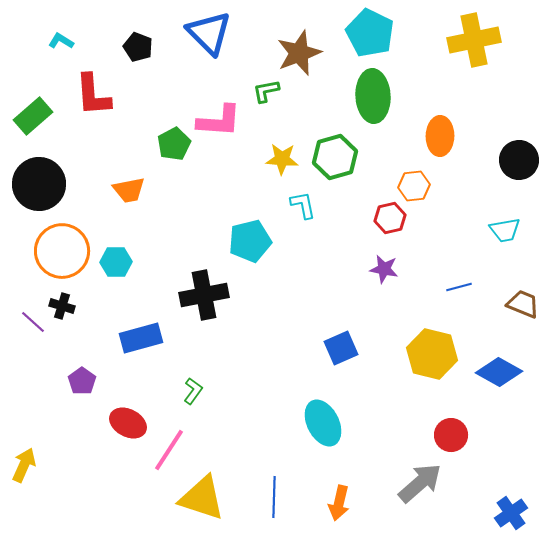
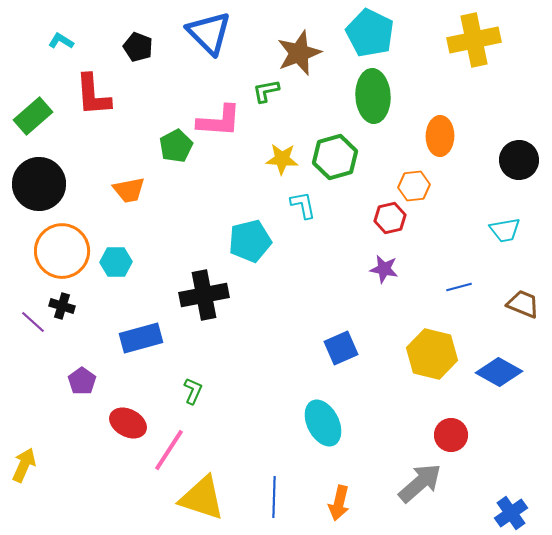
green pentagon at (174, 144): moved 2 px right, 2 px down
green L-shape at (193, 391): rotated 12 degrees counterclockwise
